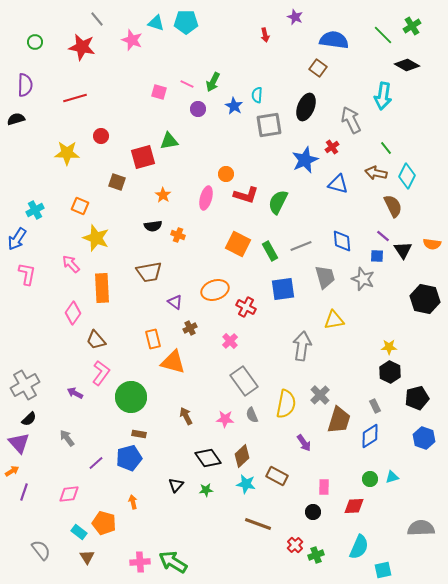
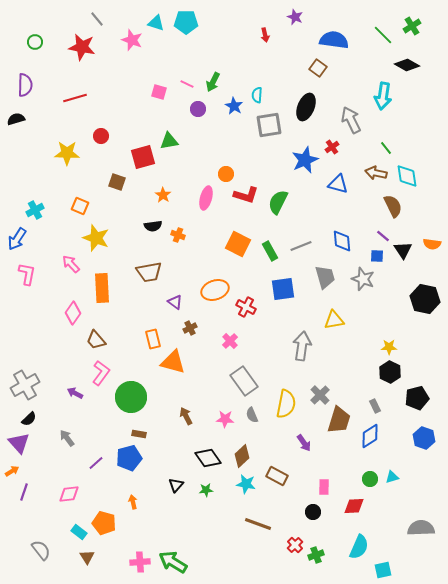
cyan diamond at (407, 176): rotated 35 degrees counterclockwise
